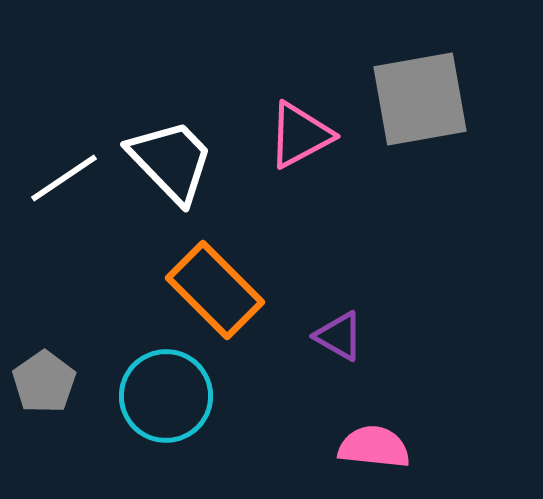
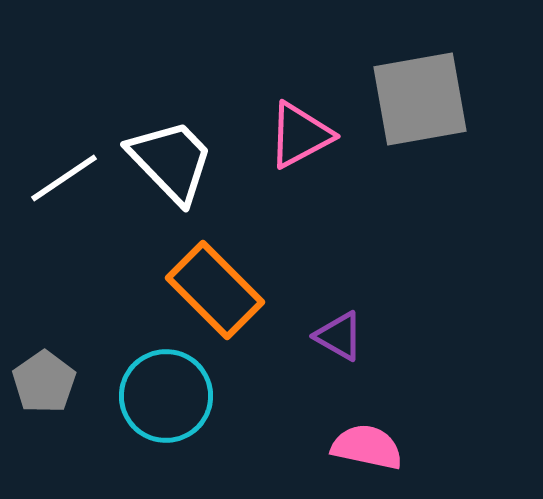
pink semicircle: moved 7 px left; rotated 6 degrees clockwise
